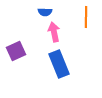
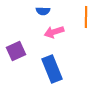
blue semicircle: moved 2 px left, 1 px up
pink arrow: rotated 96 degrees counterclockwise
blue rectangle: moved 7 px left, 5 px down
